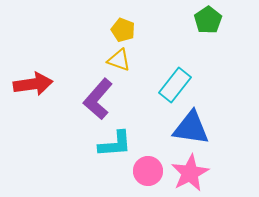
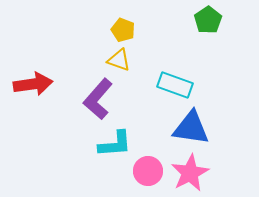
cyan rectangle: rotated 72 degrees clockwise
